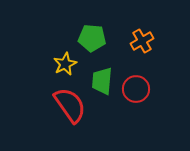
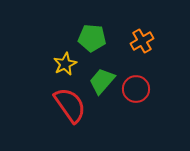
green trapezoid: rotated 36 degrees clockwise
